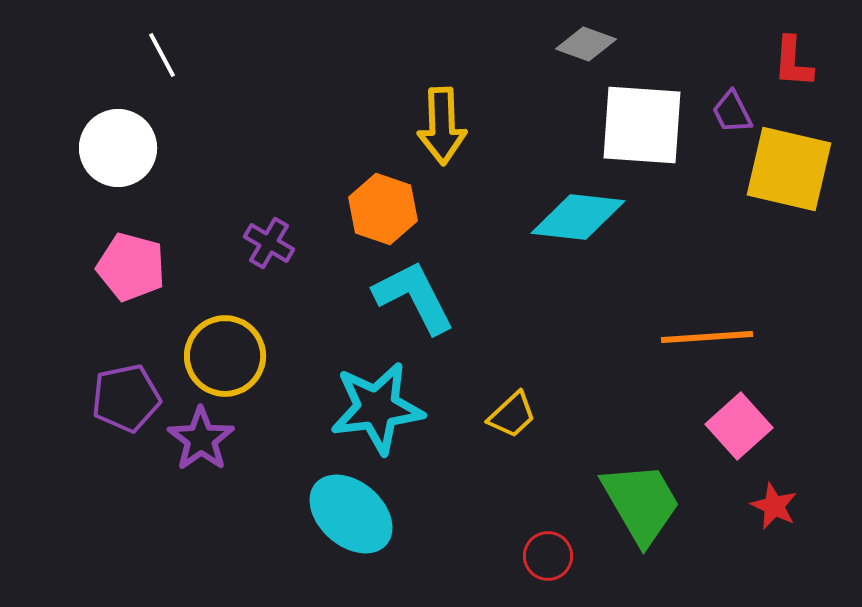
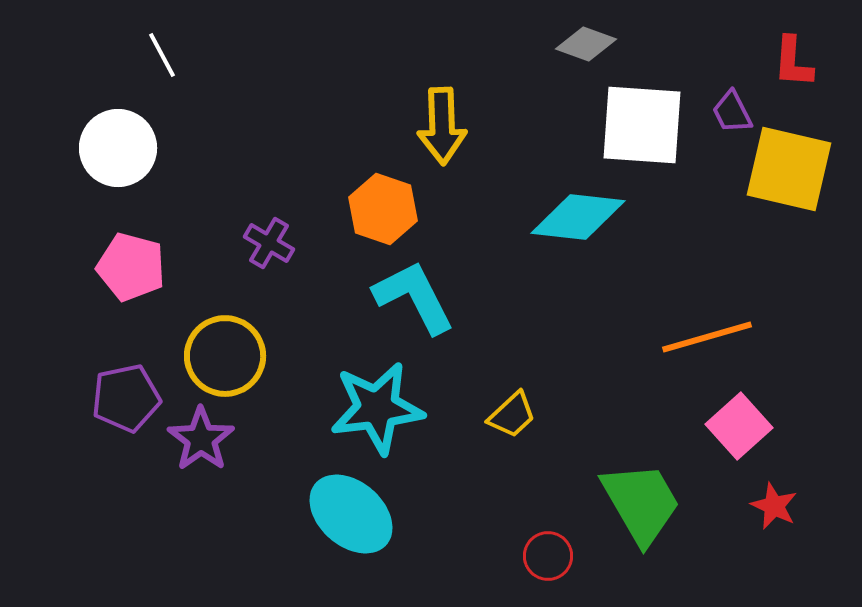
orange line: rotated 12 degrees counterclockwise
